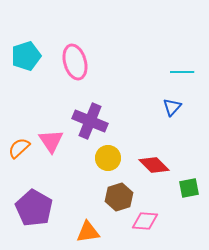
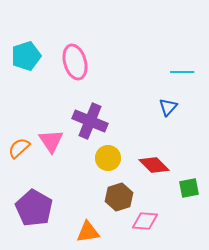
blue triangle: moved 4 px left
